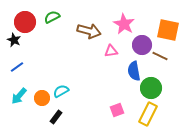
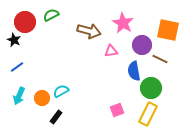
green semicircle: moved 1 px left, 2 px up
pink star: moved 1 px left, 1 px up
brown line: moved 3 px down
cyan arrow: rotated 18 degrees counterclockwise
